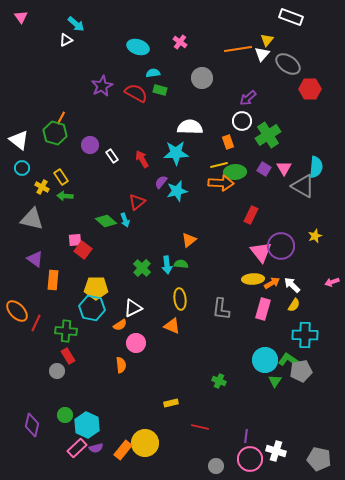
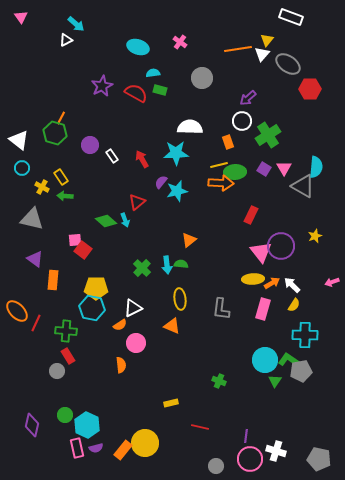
pink rectangle at (77, 448): rotated 60 degrees counterclockwise
